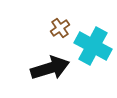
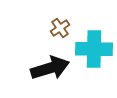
cyan cross: moved 1 px right, 3 px down; rotated 27 degrees counterclockwise
